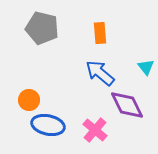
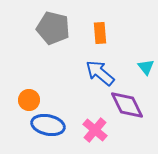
gray pentagon: moved 11 px right
